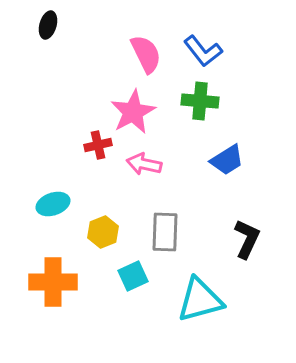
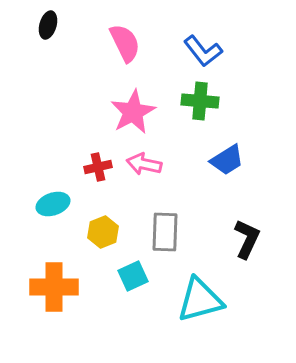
pink semicircle: moved 21 px left, 11 px up
red cross: moved 22 px down
orange cross: moved 1 px right, 5 px down
